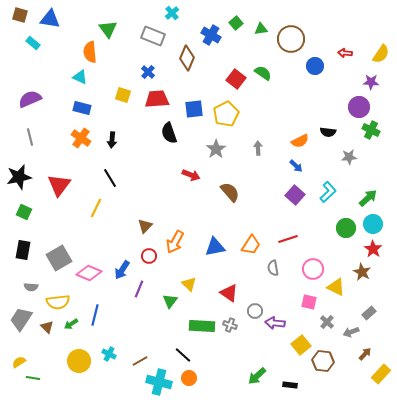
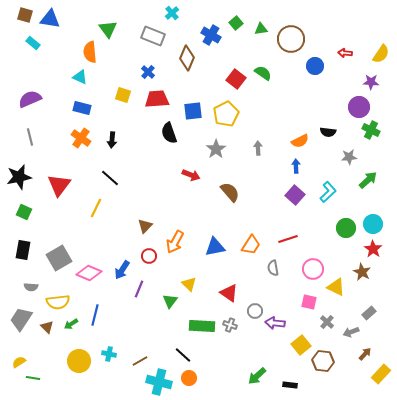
brown square at (20, 15): moved 5 px right
blue square at (194, 109): moved 1 px left, 2 px down
blue arrow at (296, 166): rotated 136 degrees counterclockwise
black line at (110, 178): rotated 18 degrees counterclockwise
green arrow at (368, 198): moved 18 px up
cyan cross at (109, 354): rotated 16 degrees counterclockwise
